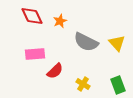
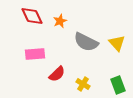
red semicircle: moved 2 px right, 3 px down
